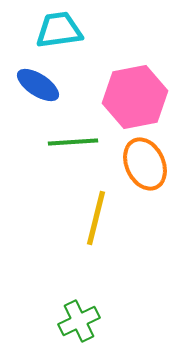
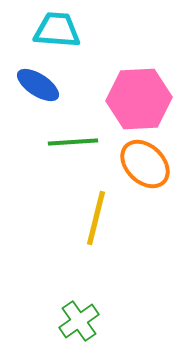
cyan trapezoid: moved 2 px left; rotated 12 degrees clockwise
pink hexagon: moved 4 px right, 2 px down; rotated 8 degrees clockwise
orange ellipse: rotated 21 degrees counterclockwise
green cross: rotated 9 degrees counterclockwise
